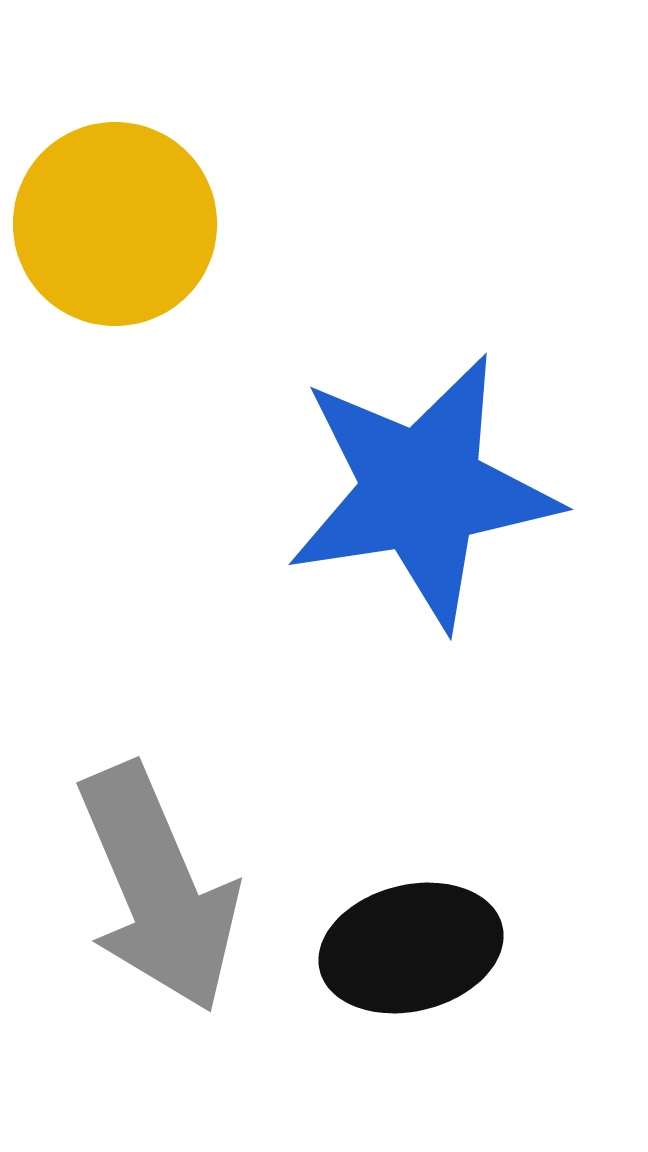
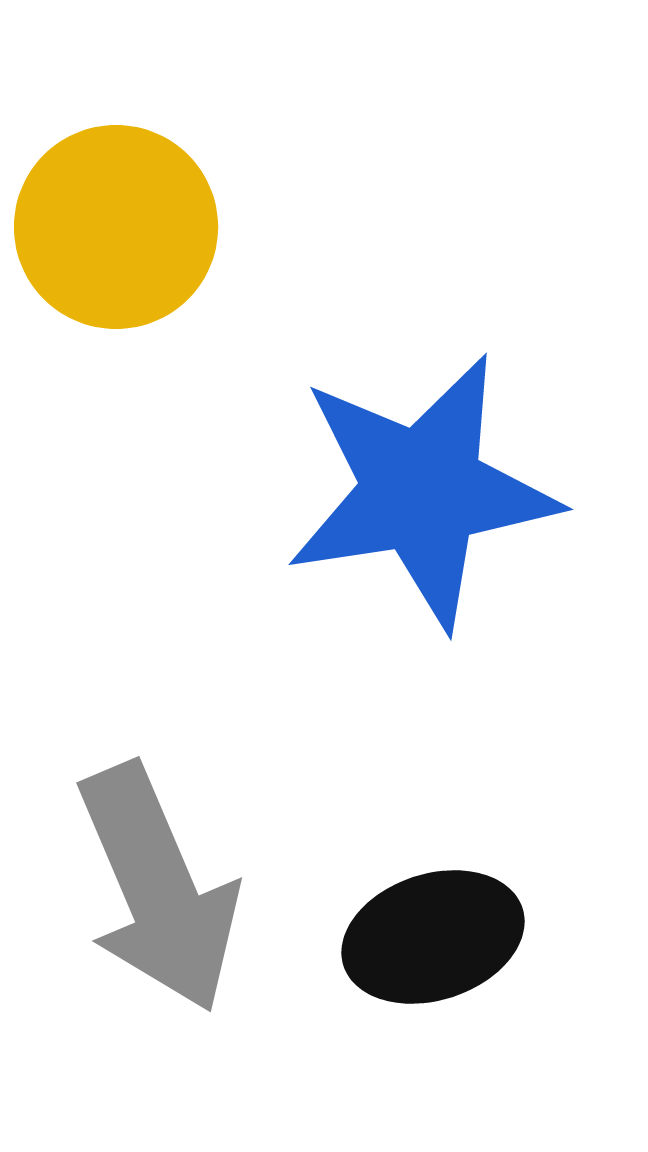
yellow circle: moved 1 px right, 3 px down
black ellipse: moved 22 px right, 11 px up; rotated 4 degrees counterclockwise
